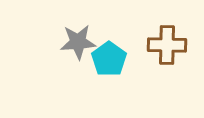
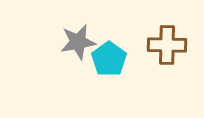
gray star: rotated 6 degrees counterclockwise
